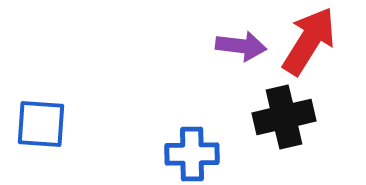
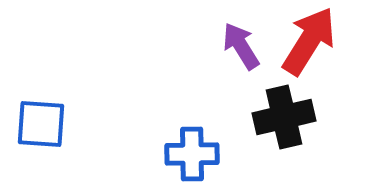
purple arrow: rotated 129 degrees counterclockwise
